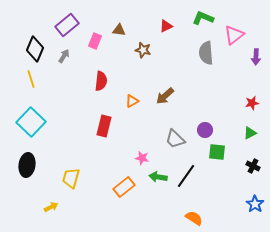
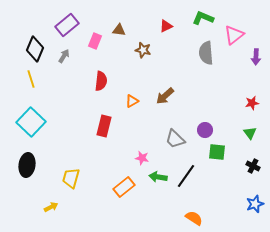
green triangle: rotated 40 degrees counterclockwise
blue star: rotated 18 degrees clockwise
